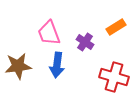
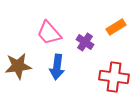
pink trapezoid: rotated 20 degrees counterclockwise
blue arrow: moved 2 px down
red cross: rotated 8 degrees counterclockwise
